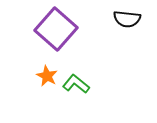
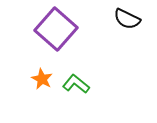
black semicircle: rotated 20 degrees clockwise
orange star: moved 5 px left, 3 px down
